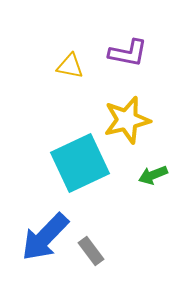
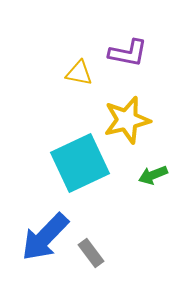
yellow triangle: moved 9 px right, 7 px down
gray rectangle: moved 2 px down
